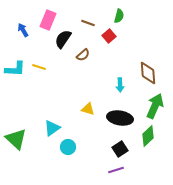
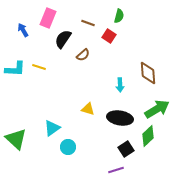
pink rectangle: moved 2 px up
red square: rotated 16 degrees counterclockwise
green arrow: moved 2 px right, 3 px down; rotated 35 degrees clockwise
black square: moved 6 px right
